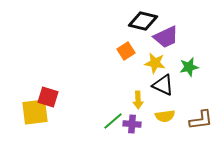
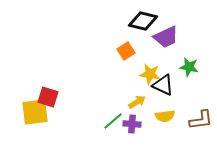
yellow star: moved 5 px left, 11 px down
green star: rotated 24 degrees clockwise
yellow arrow: moved 1 px left, 2 px down; rotated 120 degrees counterclockwise
